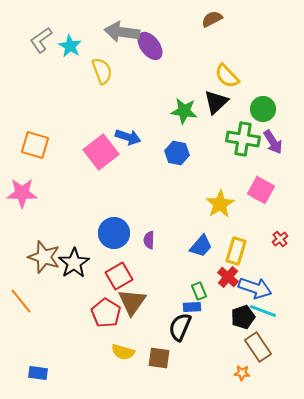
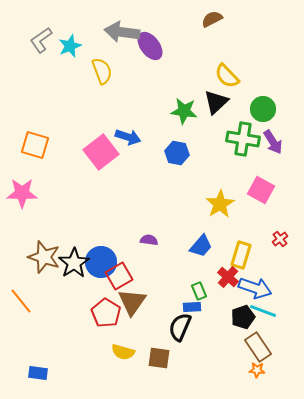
cyan star at (70, 46): rotated 20 degrees clockwise
blue circle at (114, 233): moved 13 px left, 29 px down
purple semicircle at (149, 240): rotated 96 degrees clockwise
yellow rectangle at (236, 251): moved 5 px right, 4 px down
orange star at (242, 373): moved 15 px right, 3 px up
